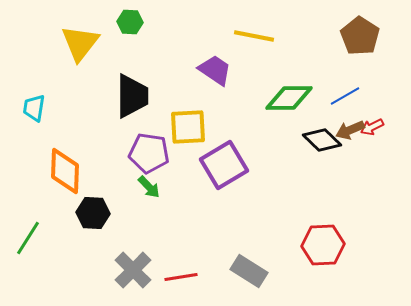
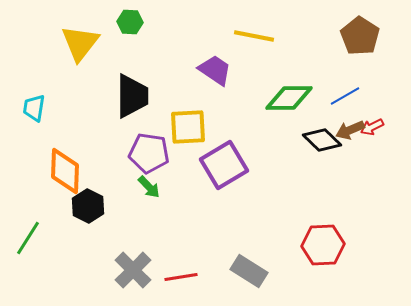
black hexagon: moved 5 px left, 7 px up; rotated 24 degrees clockwise
